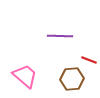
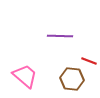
red line: moved 1 px down
brown hexagon: rotated 10 degrees clockwise
